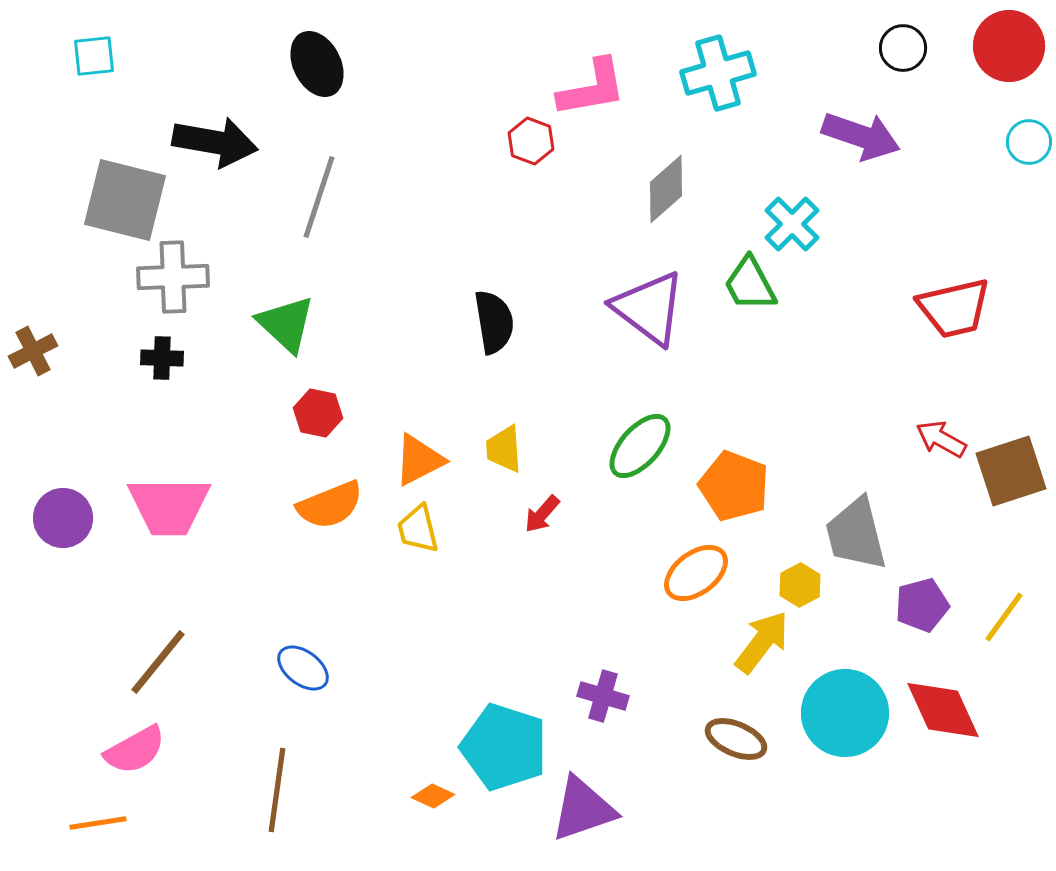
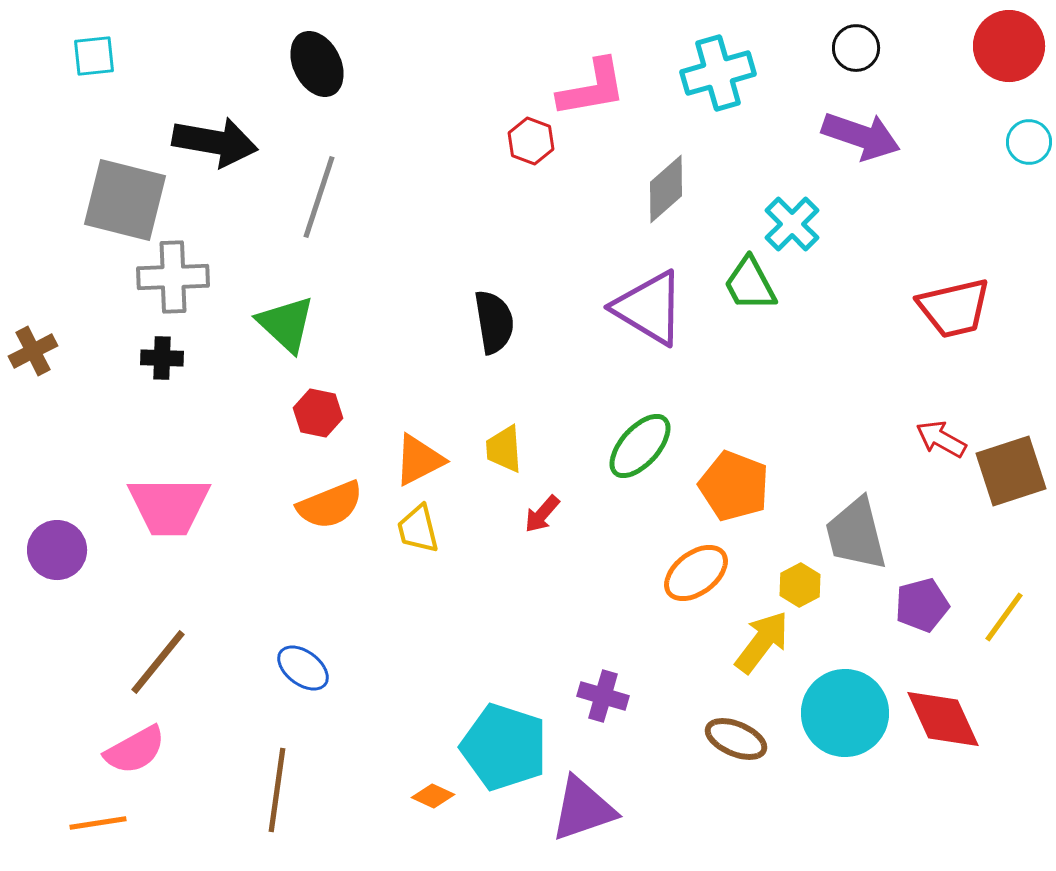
black circle at (903, 48): moved 47 px left
purple triangle at (649, 308): rotated 6 degrees counterclockwise
purple circle at (63, 518): moved 6 px left, 32 px down
red diamond at (943, 710): moved 9 px down
